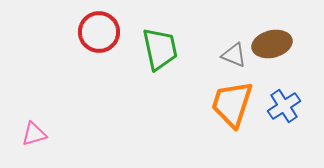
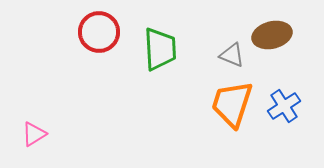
brown ellipse: moved 9 px up
green trapezoid: rotated 9 degrees clockwise
gray triangle: moved 2 px left
pink triangle: rotated 16 degrees counterclockwise
